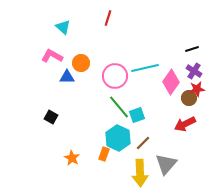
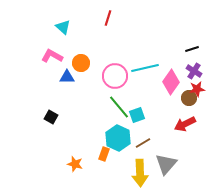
brown line: rotated 14 degrees clockwise
orange star: moved 3 px right, 6 px down; rotated 14 degrees counterclockwise
